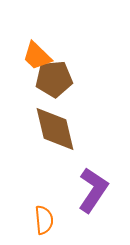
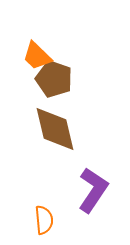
brown pentagon: rotated 24 degrees clockwise
